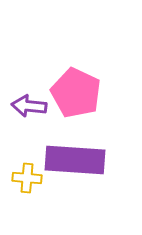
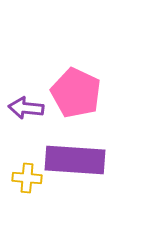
purple arrow: moved 3 px left, 2 px down
